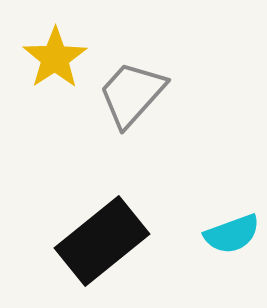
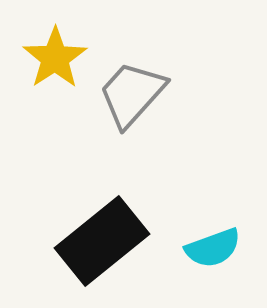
cyan semicircle: moved 19 px left, 14 px down
